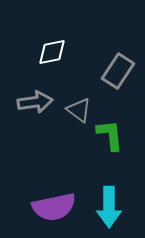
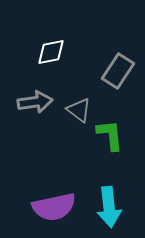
white diamond: moved 1 px left
cyan arrow: rotated 6 degrees counterclockwise
